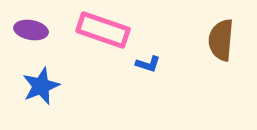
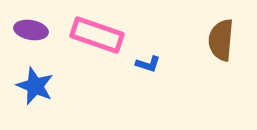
pink rectangle: moved 6 px left, 5 px down
blue star: moved 6 px left; rotated 27 degrees counterclockwise
